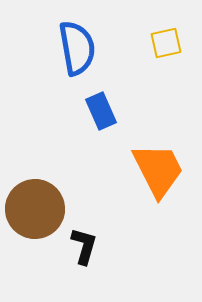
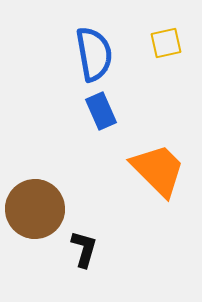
blue semicircle: moved 17 px right, 6 px down
orange trapezoid: rotated 18 degrees counterclockwise
black L-shape: moved 3 px down
